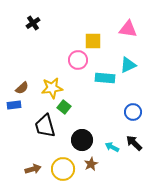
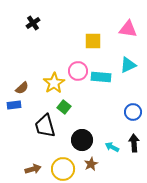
pink circle: moved 11 px down
cyan rectangle: moved 4 px left, 1 px up
yellow star: moved 2 px right, 5 px up; rotated 25 degrees counterclockwise
black arrow: rotated 42 degrees clockwise
